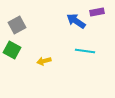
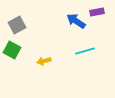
cyan line: rotated 24 degrees counterclockwise
